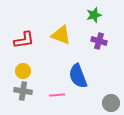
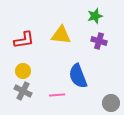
green star: moved 1 px right, 1 px down
yellow triangle: rotated 15 degrees counterclockwise
gray cross: rotated 18 degrees clockwise
